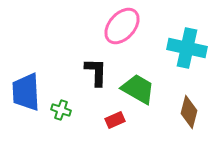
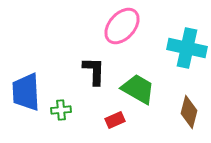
black L-shape: moved 2 px left, 1 px up
green cross: rotated 24 degrees counterclockwise
